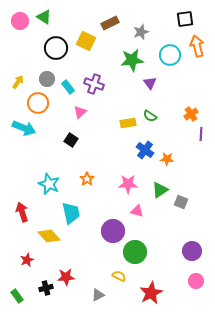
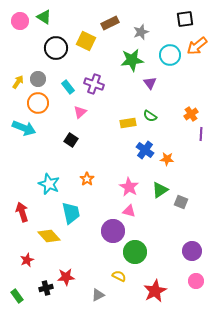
orange arrow at (197, 46): rotated 115 degrees counterclockwise
gray circle at (47, 79): moved 9 px left
pink star at (128, 184): moved 1 px right, 3 px down; rotated 30 degrees clockwise
pink triangle at (137, 211): moved 8 px left
red star at (151, 293): moved 4 px right, 2 px up
